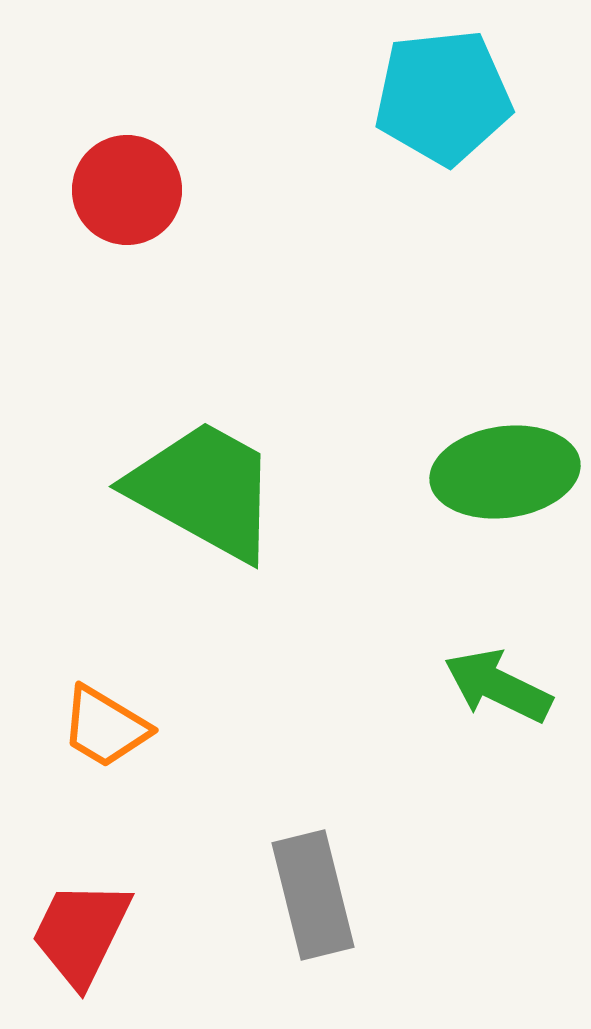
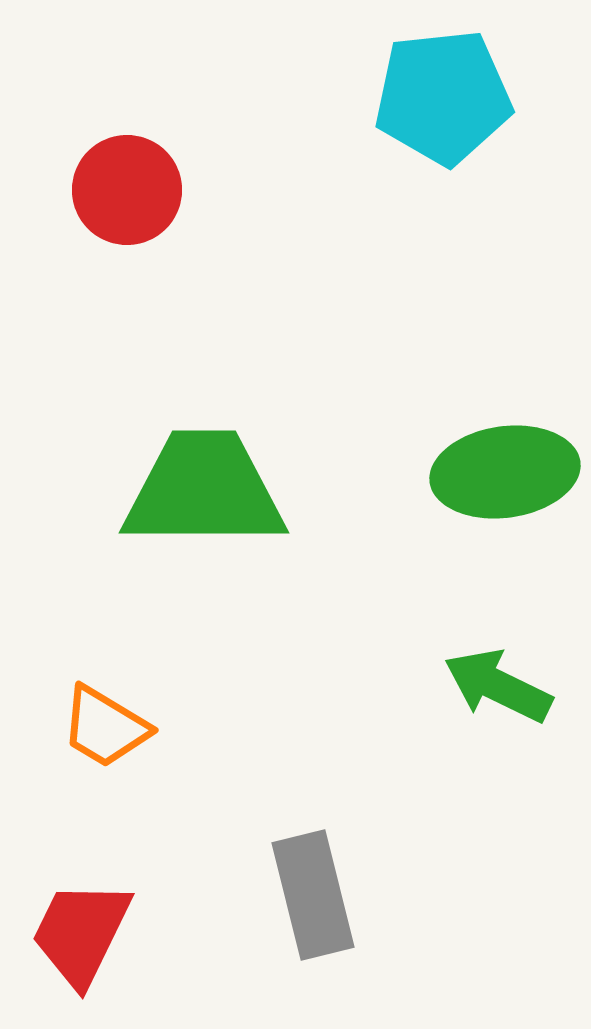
green trapezoid: rotated 29 degrees counterclockwise
